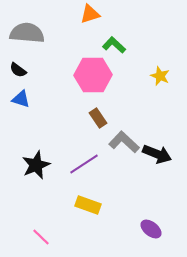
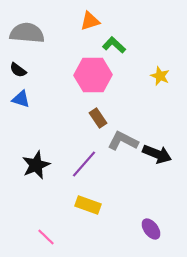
orange triangle: moved 7 px down
gray L-shape: moved 1 px left, 1 px up; rotated 16 degrees counterclockwise
purple line: rotated 16 degrees counterclockwise
purple ellipse: rotated 15 degrees clockwise
pink line: moved 5 px right
